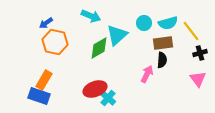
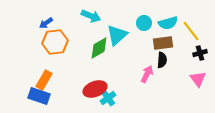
orange hexagon: rotated 20 degrees counterclockwise
cyan cross: rotated 14 degrees clockwise
